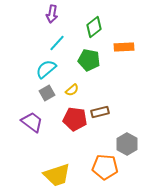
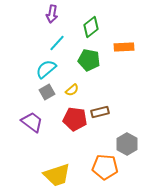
green diamond: moved 3 px left
gray square: moved 1 px up
